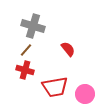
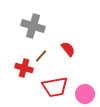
brown line: moved 15 px right, 6 px down
red cross: moved 1 px left, 2 px up
